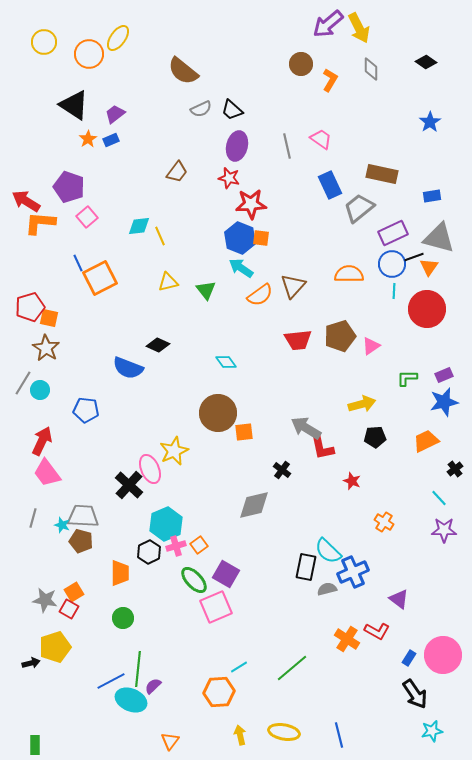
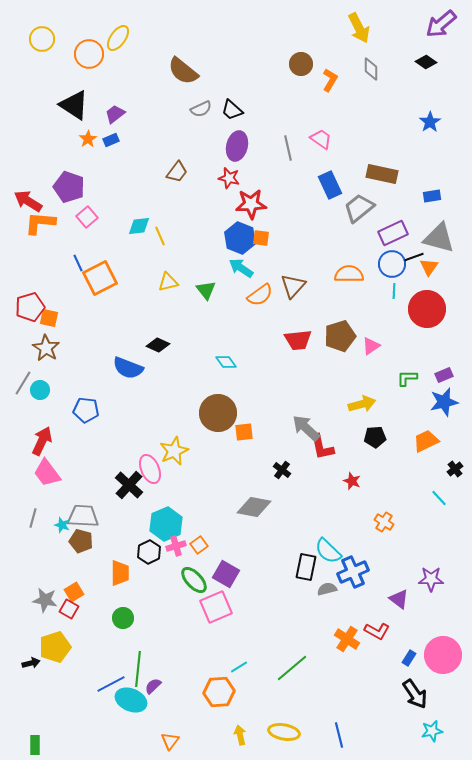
purple arrow at (328, 24): moved 113 px right
yellow circle at (44, 42): moved 2 px left, 3 px up
gray line at (287, 146): moved 1 px right, 2 px down
red arrow at (26, 201): moved 2 px right
gray arrow at (306, 428): rotated 12 degrees clockwise
gray diamond at (254, 505): moved 2 px down; rotated 24 degrees clockwise
purple star at (444, 530): moved 13 px left, 49 px down
blue line at (111, 681): moved 3 px down
